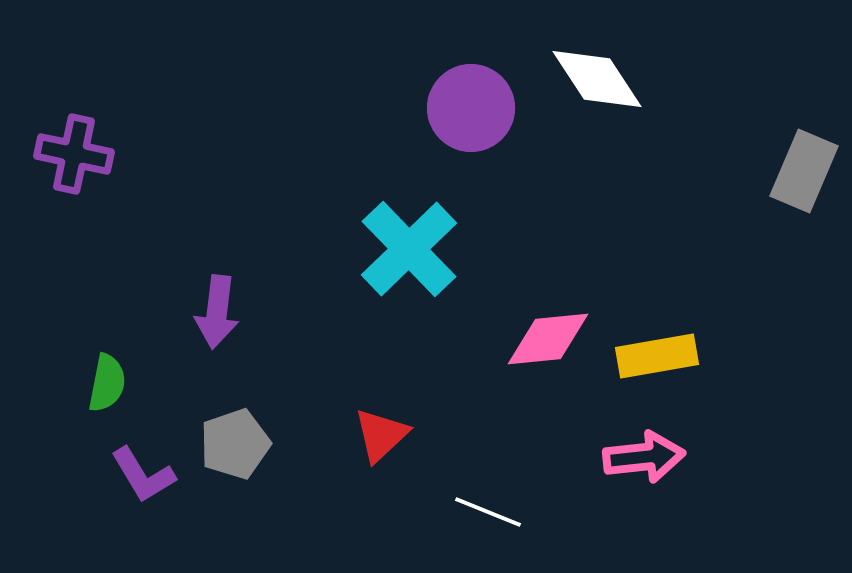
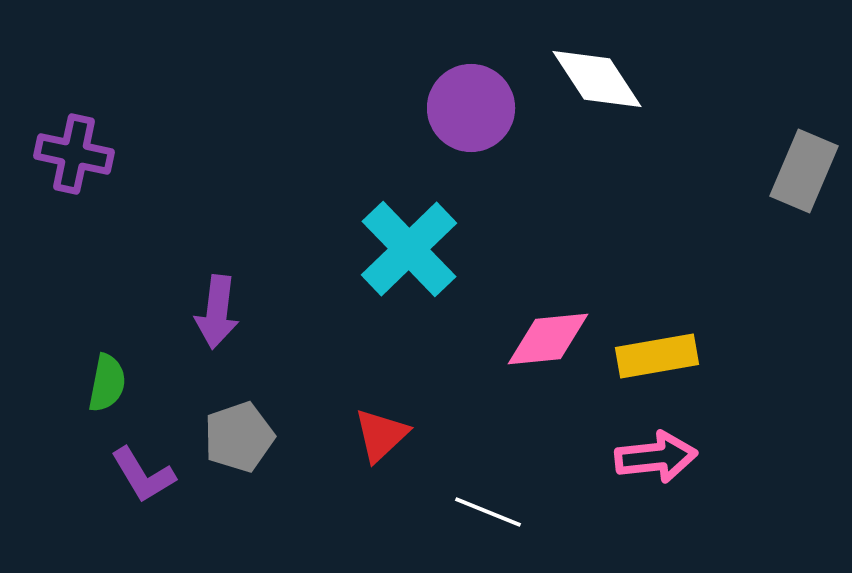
gray pentagon: moved 4 px right, 7 px up
pink arrow: moved 12 px right
